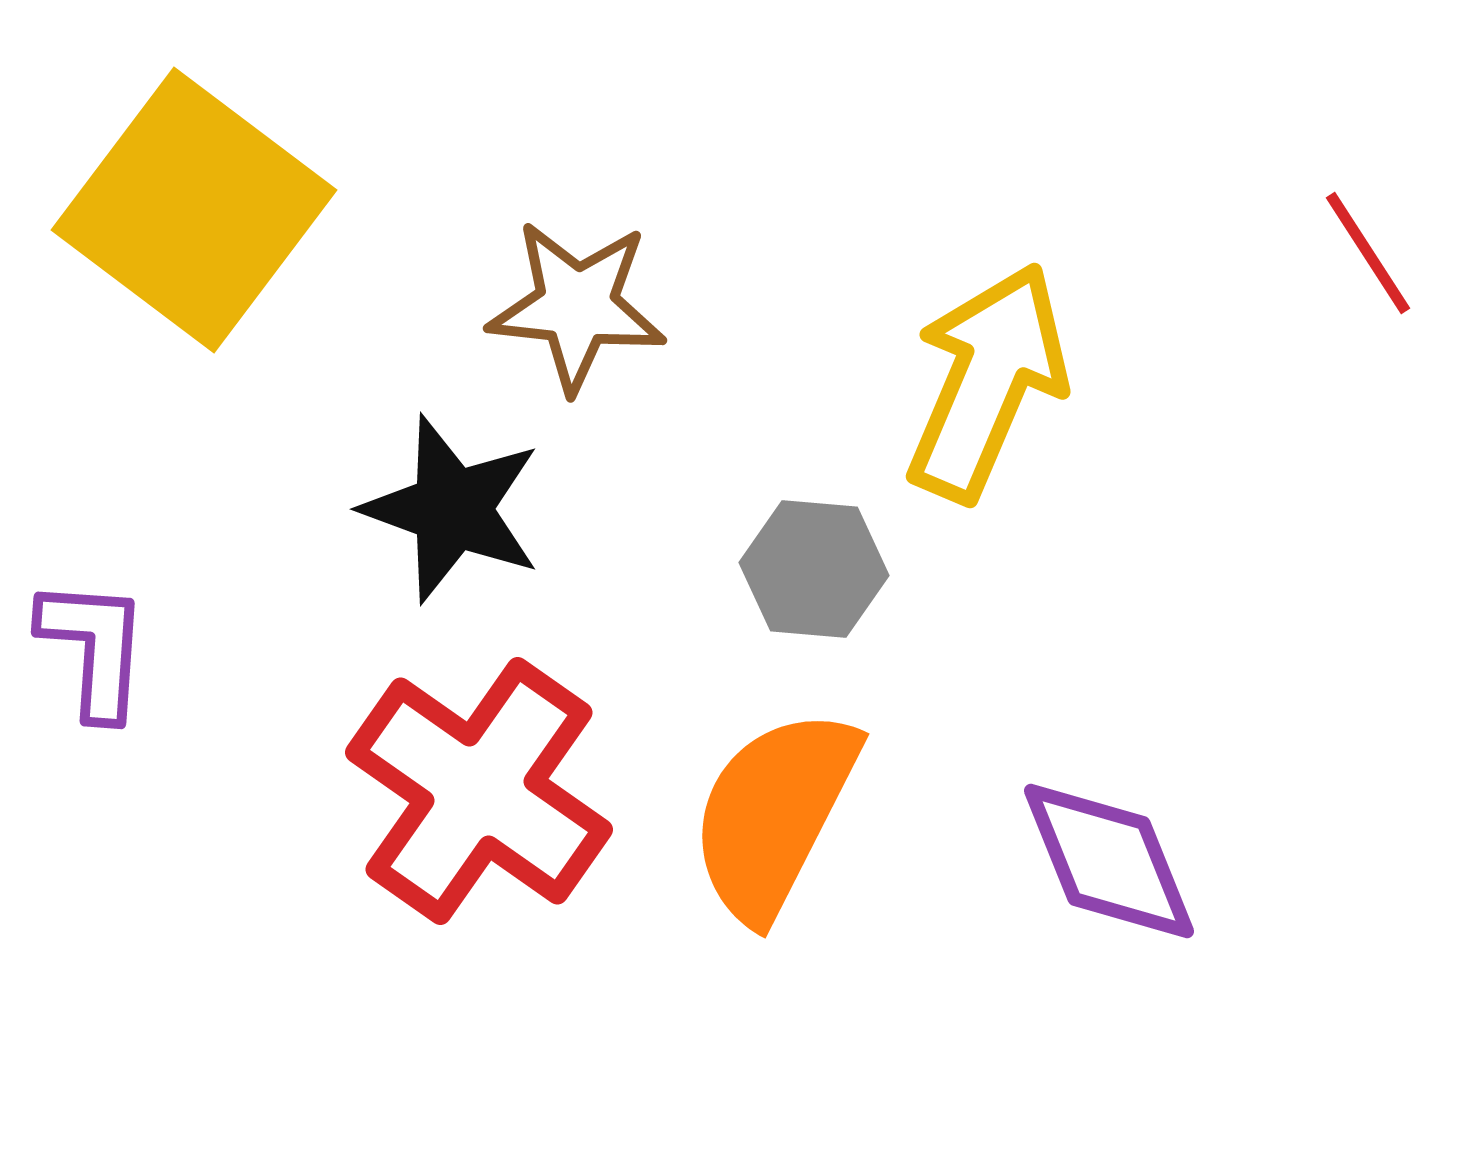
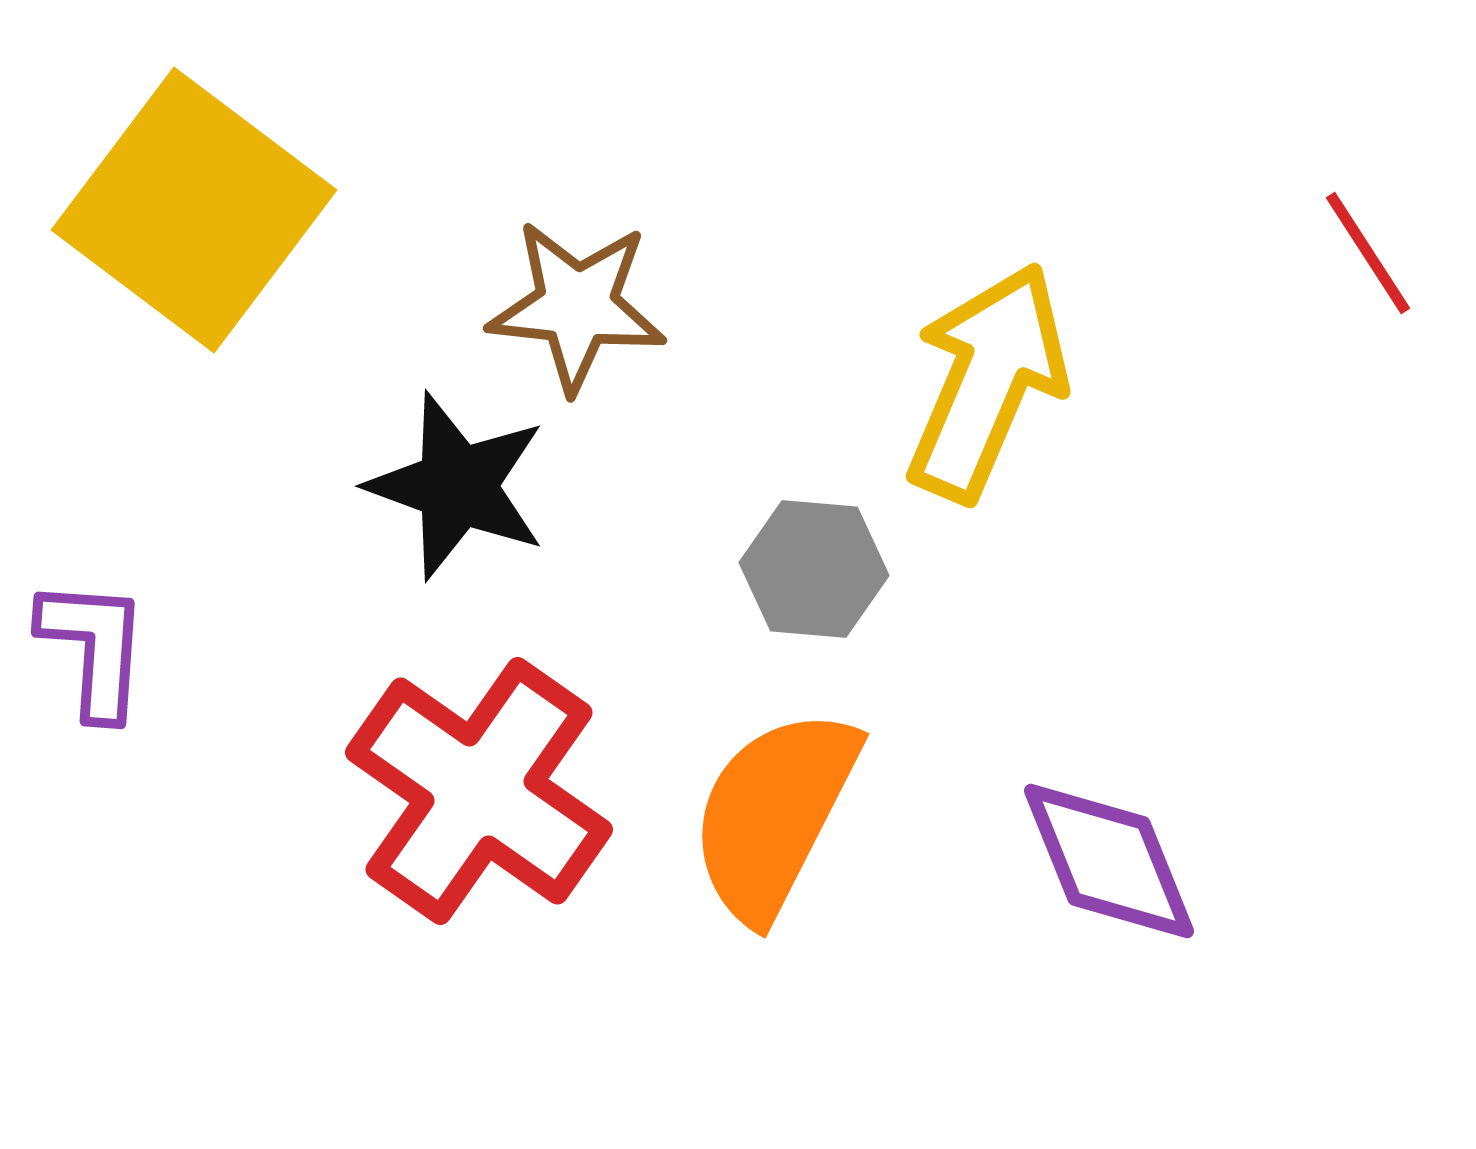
black star: moved 5 px right, 23 px up
